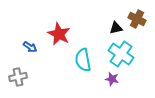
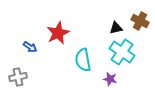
brown cross: moved 3 px right, 2 px down
red star: moved 1 px left, 1 px up; rotated 20 degrees clockwise
cyan cross: moved 1 px right, 2 px up
purple star: moved 2 px left
